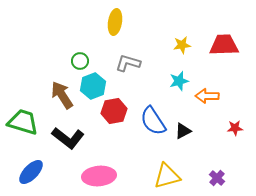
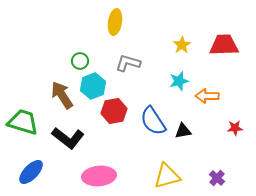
yellow star: rotated 24 degrees counterclockwise
black triangle: rotated 18 degrees clockwise
